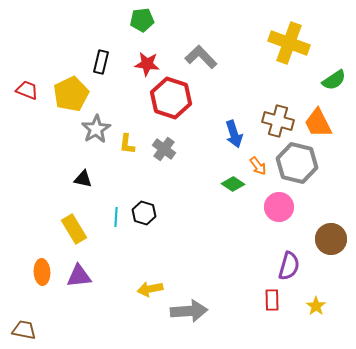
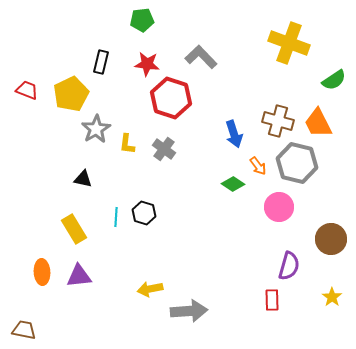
yellow star: moved 16 px right, 9 px up
